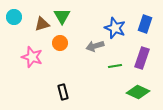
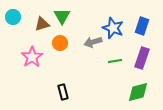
cyan circle: moved 1 px left
blue rectangle: moved 3 px left, 2 px down
blue star: moved 2 px left
gray arrow: moved 2 px left, 4 px up
pink star: rotated 20 degrees clockwise
green line: moved 5 px up
green diamond: rotated 40 degrees counterclockwise
